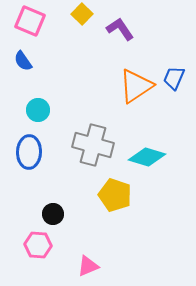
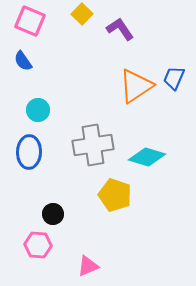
gray cross: rotated 24 degrees counterclockwise
